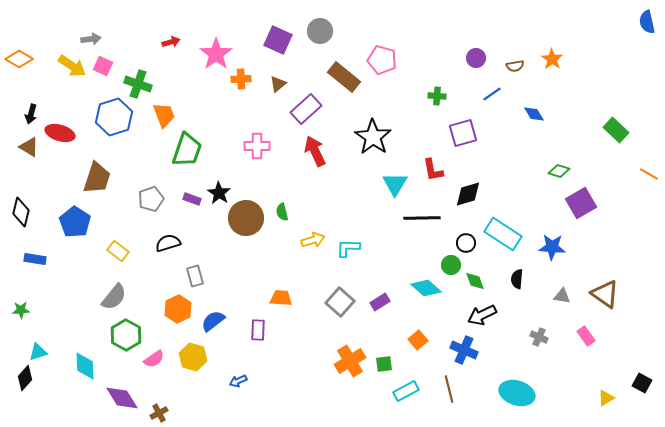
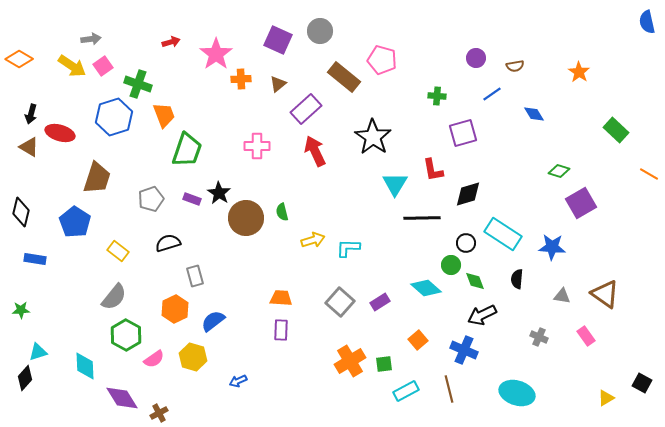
orange star at (552, 59): moved 27 px right, 13 px down
pink square at (103, 66): rotated 30 degrees clockwise
orange hexagon at (178, 309): moved 3 px left
purple rectangle at (258, 330): moved 23 px right
